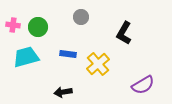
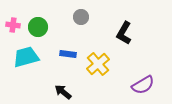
black arrow: rotated 48 degrees clockwise
